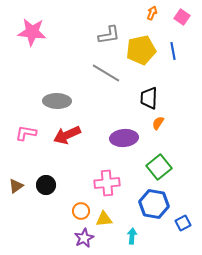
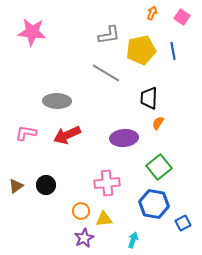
cyan arrow: moved 1 px right, 4 px down; rotated 14 degrees clockwise
